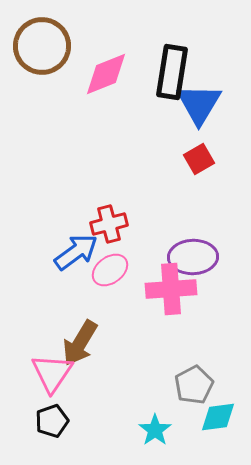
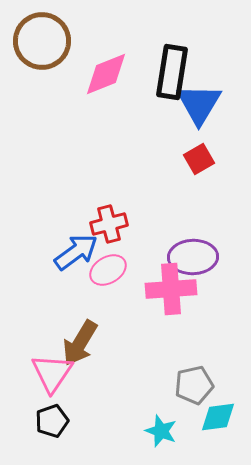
brown circle: moved 5 px up
pink ellipse: moved 2 px left; rotated 6 degrees clockwise
gray pentagon: rotated 15 degrees clockwise
cyan star: moved 6 px right, 1 px down; rotated 16 degrees counterclockwise
